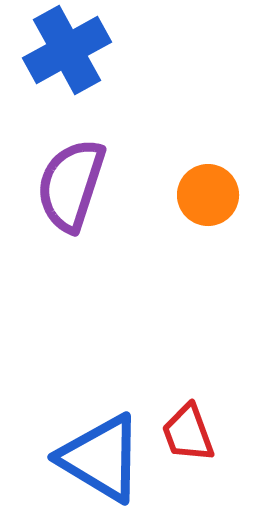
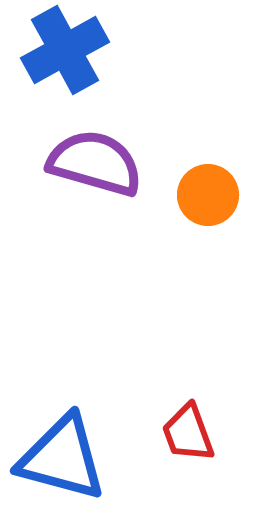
blue cross: moved 2 px left
purple semicircle: moved 24 px right, 22 px up; rotated 88 degrees clockwise
blue triangle: moved 39 px left; rotated 16 degrees counterclockwise
